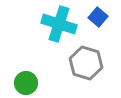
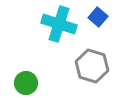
gray hexagon: moved 6 px right, 3 px down
